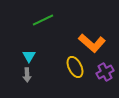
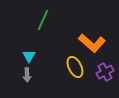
green line: rotated 40 degrees counterclockwise
